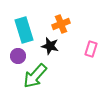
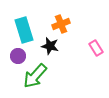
pink rectangle: moved 5 px right, 1 px up; rotated 49 degrees counterclockwise
